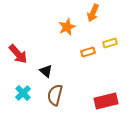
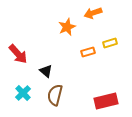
orange arrow: rotated 48 degrees clockwise
